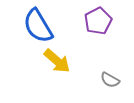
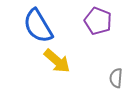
purple pentagon: rotated 24 degrees counterclockwise
gray semicircle: moved 6 px right, 2 px up; rotated 66 degrees clockwise
